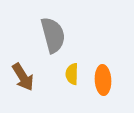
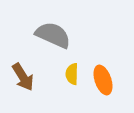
gray semicircle: rotated 51 degrees counterclockwise
orange ellipse: rotated 16 degrees counterclockwise
